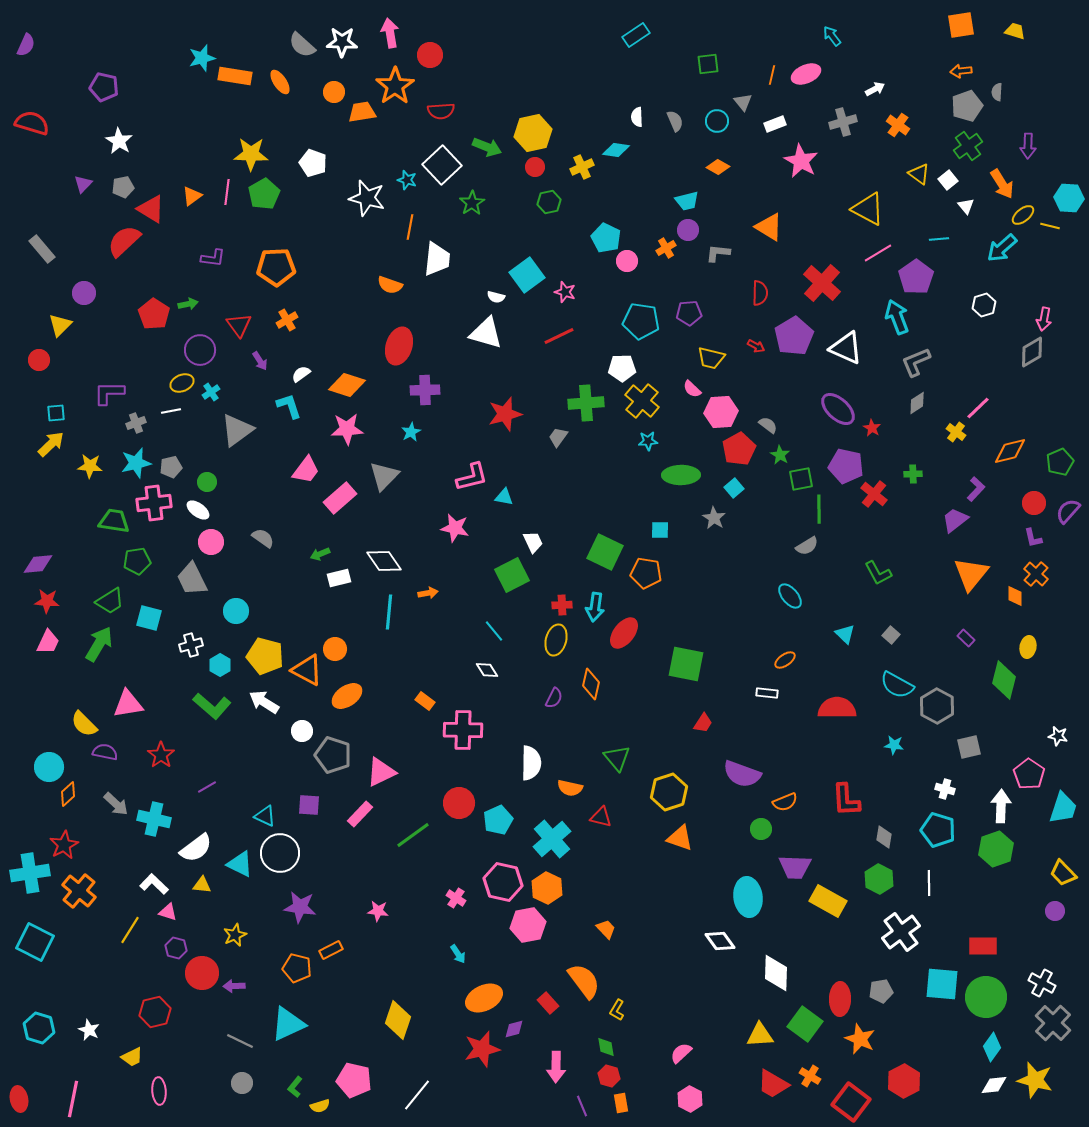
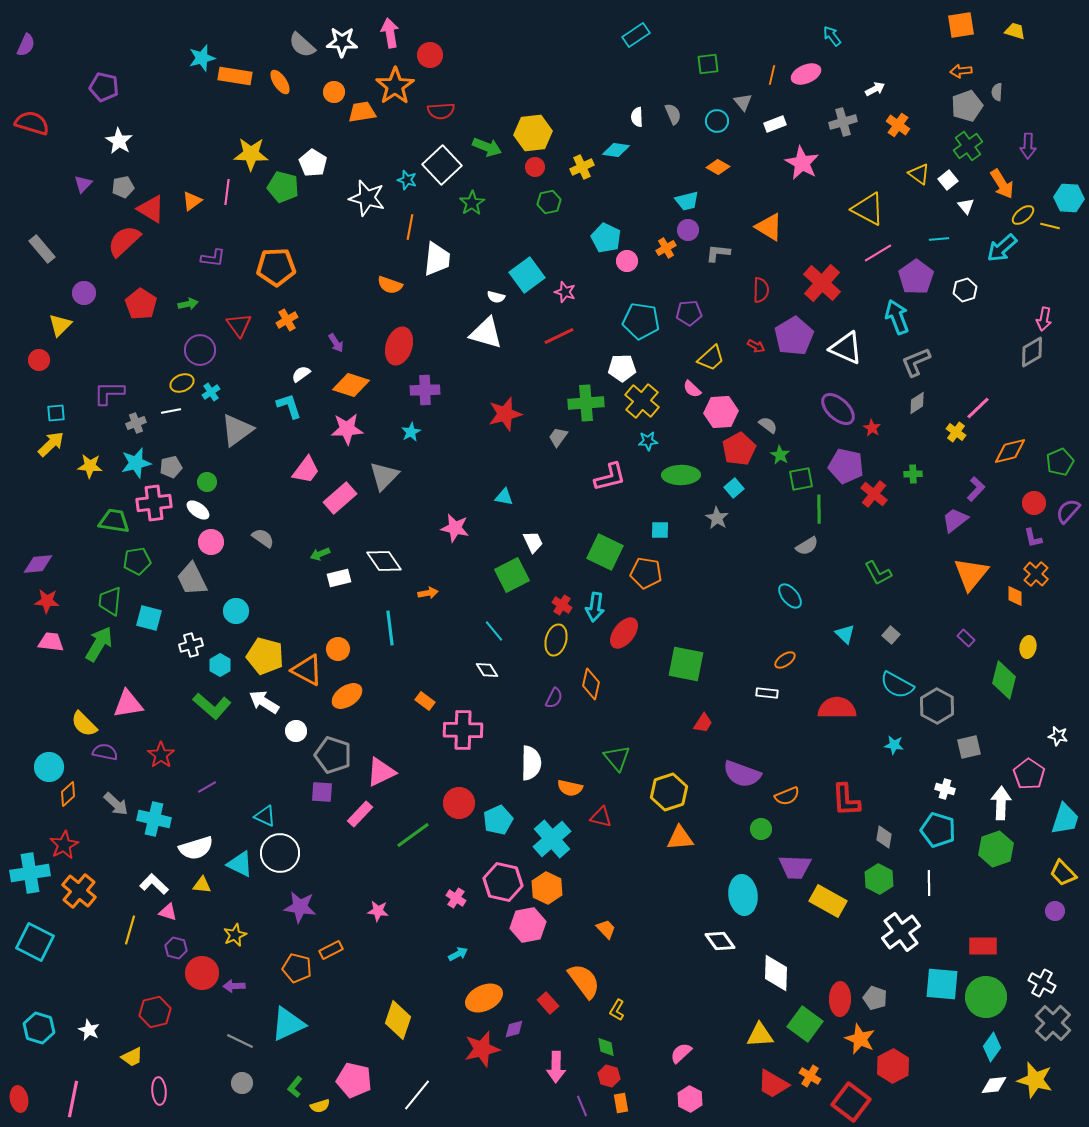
gray semicircle at (675, 121): moved 2 px left, 7 px up
yellow hexagon at (533, 133): rotated 6 degrees clockwise
pink star at (801, 161): moved 1 px right, 2 px down
white pentagon at (313, 163): rotated 12 degrees clockwise
green pentagon at (264, 194): moved 19 px right, 7 px up; rotated 28 degrees counterclockwise
orange triangle at (192, 196): moved 5 px down
red semicircle at (760, 293): moved 1 px right, 3 px up
white hexagon at (984, 305): moved 19 px left, 15 px up
red pentagon at (154, 314): moved 13 px left, 10 px up
yellow trapezoid at (711, 358): rotated 56 degrees counterclockwise
purple arrow at (260, 361): moved 76 px right, 18 px up
orange diamond at (347, 385): moved 4 px right
pink L-shape at (472, 477): moved 138 px right
gray star at (714, 518): moved 3 px right
green trapezoid at (110, 601): rotated 128 degrees clockwise
red cross at (562, 605): rotated 36 degrees clockwise
cyan line at (389, 612): moved 1 px right, 16 px down; rotated 12 degrees counterclockwise
pink trapezoid at (48, 642): moved 3 px right; rotated 108 degrees counterclockwise
orange circle at (335, 649): moved 3 px right
white circle at (302, 731): moved 6 px left
orange semicircle at (785, 802): moved 2 px right, 6 px up
purple square at (309, 805): moved 13 px right, 13 px up
white arrow at (1001, 806): moved 3 px up
cyan trapezoid at (1063, 808): moved 2 px right, 11 px down
orange triangle at (680, 838): rotated 24 degrees counterclockwise
white semicircle at (196, 848): rotated 20 degrees clockwise
cyan ellipse at (748, 897): moved 5 px left, 2 px up
yellow line at (130, 930): rotated 16 degrees counterclockwise
cyan arrow at (458, 954): rotated 84 degrees counterclockwise
gray pentagon at (881, 991): moved 6 px left, 7 px down; rotated 30 degrees clockwise
red hexagon at (904, 1081): moved 11 px left, 15 px up
